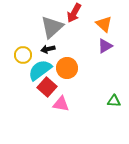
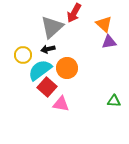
purple triangle: moved 4 px right, 4 px up; rotated 21 degrees clockwise
